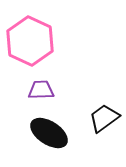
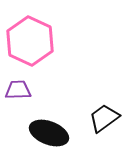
purple trapezoid: moved 23 px left
black ellipse: rotated 12 degrees counterclockwise
